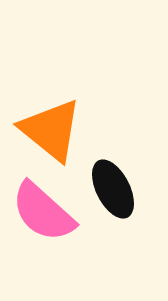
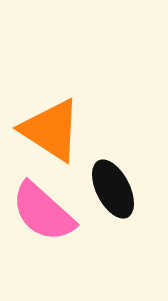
orange triangle: rotated 6 degrees counterclockwise
